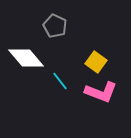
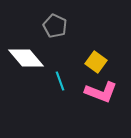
cyan line: rotated 18 degrees clockwise
